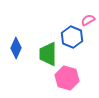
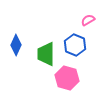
blue hexagon: moved 3 px right, 8 px down
blue diamond: moved 3 px up
green trapezoid: moved 2 px left
